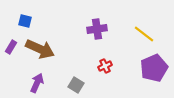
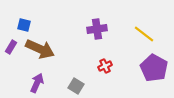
blue square: moved 1 px left, 4 px down
purple pentagon: rotated 20 degrees counterclockwise
gray square: moved 1 px down
